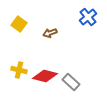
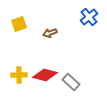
blue cross: moved 1 px right
yellow square: rotated 35 degrees clockwise
yellow cross: moved 5 px down; rotated 14 degrees counterclockwise
red diamond: moved 1 px up
